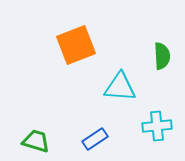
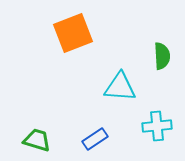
orange square: moved 3 px left, 12 px up
green trapezoid: moved 1 px right, 1 px up
